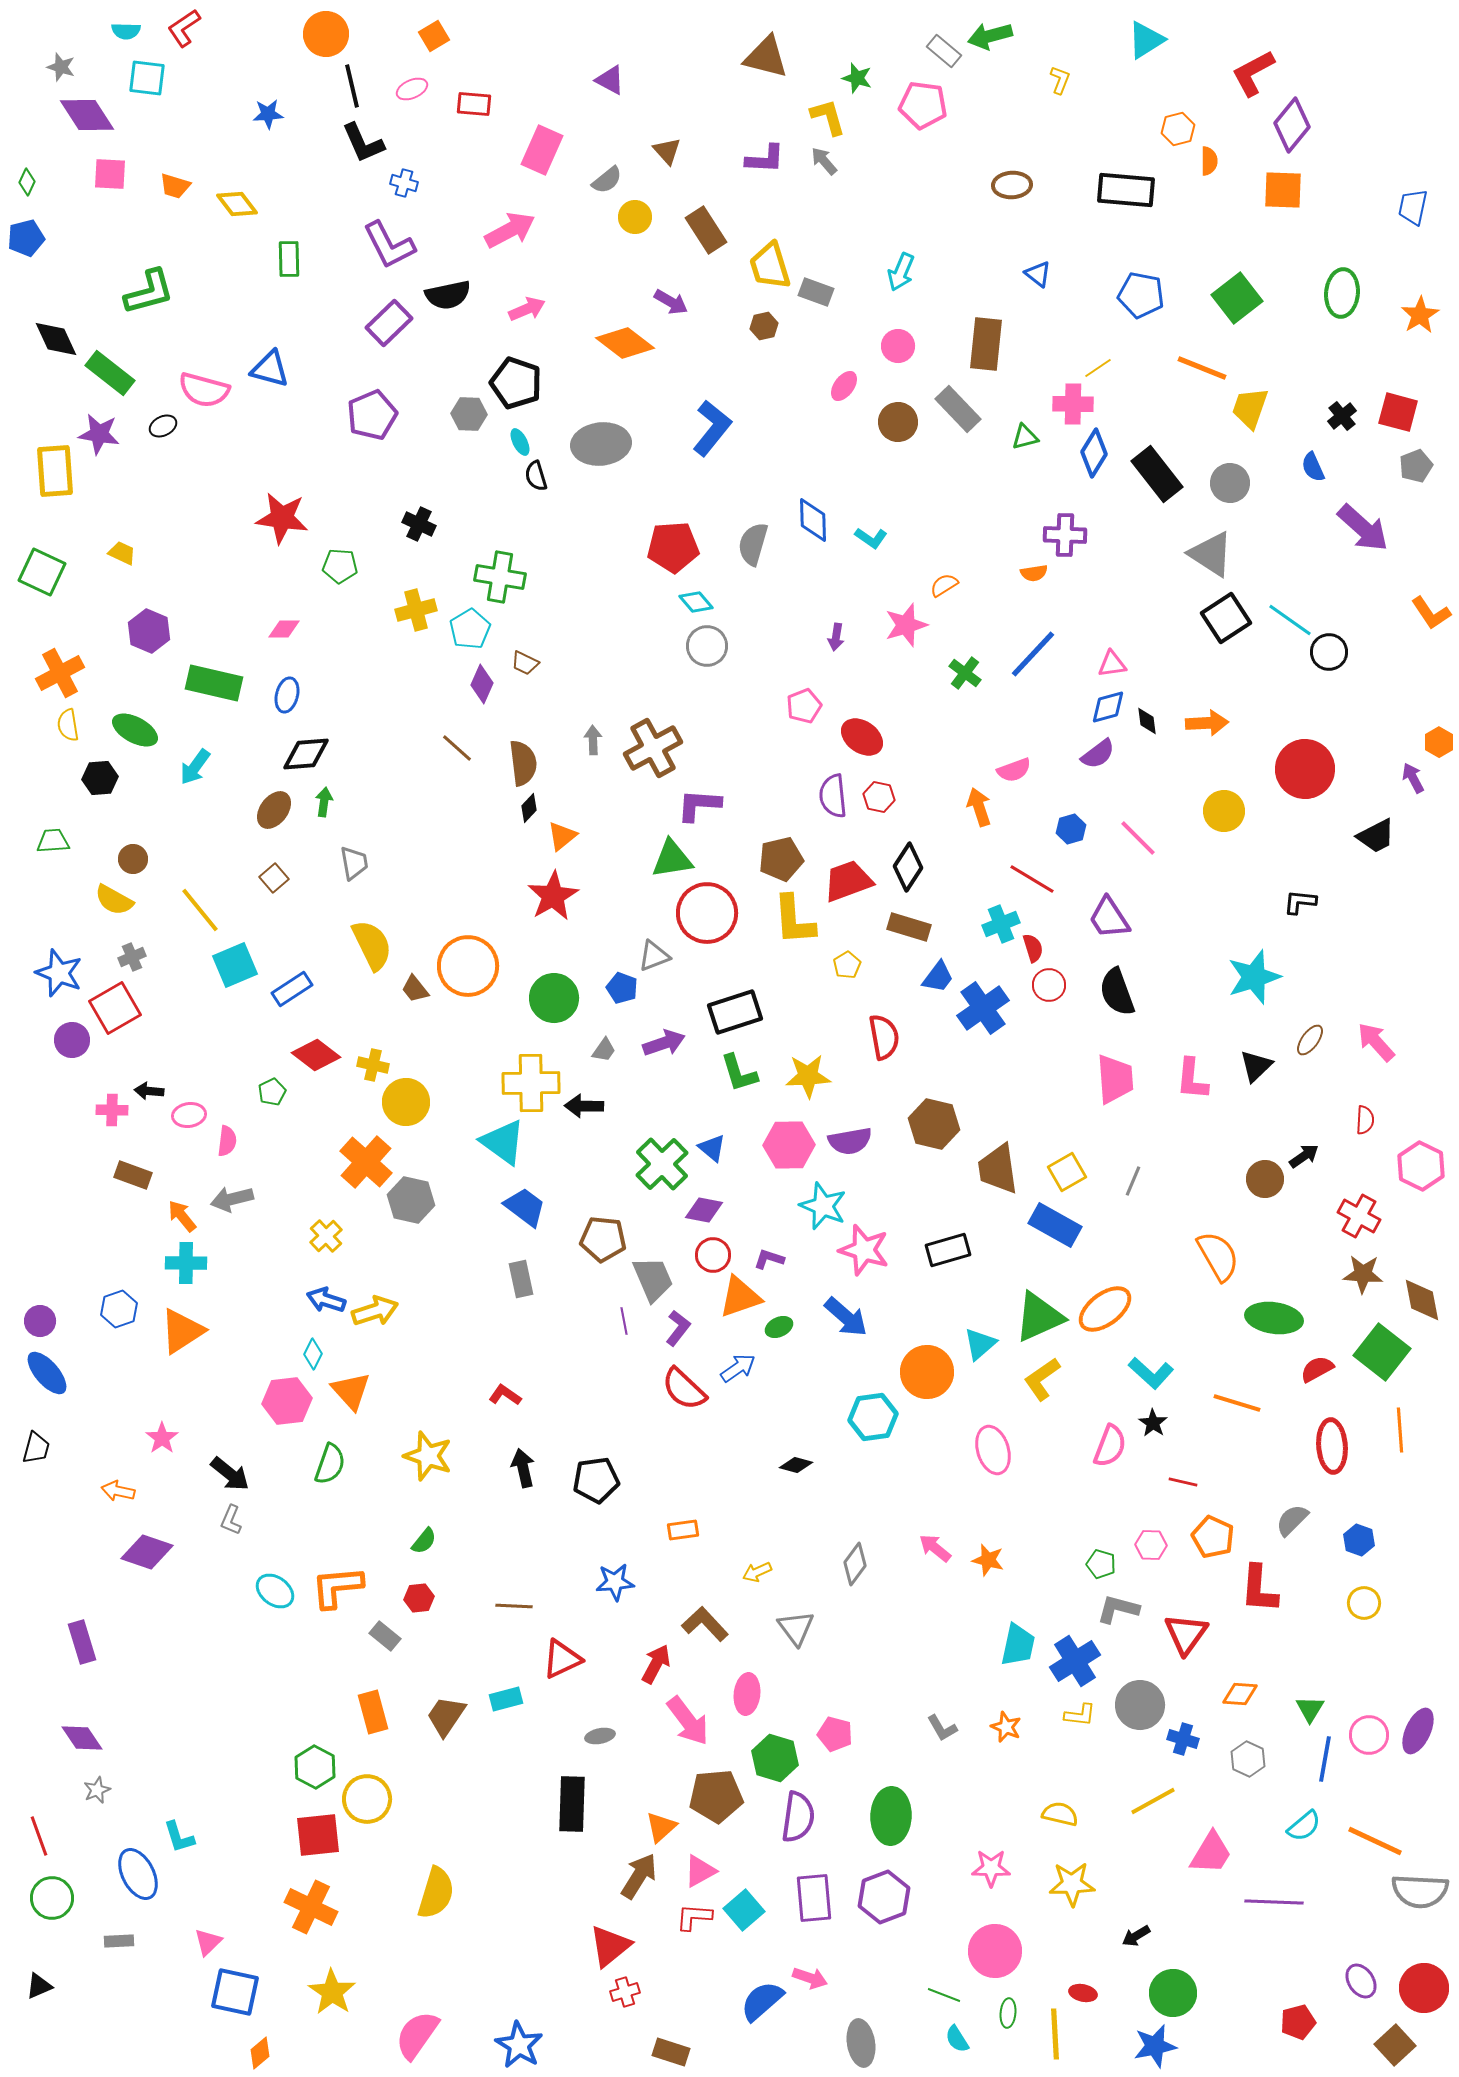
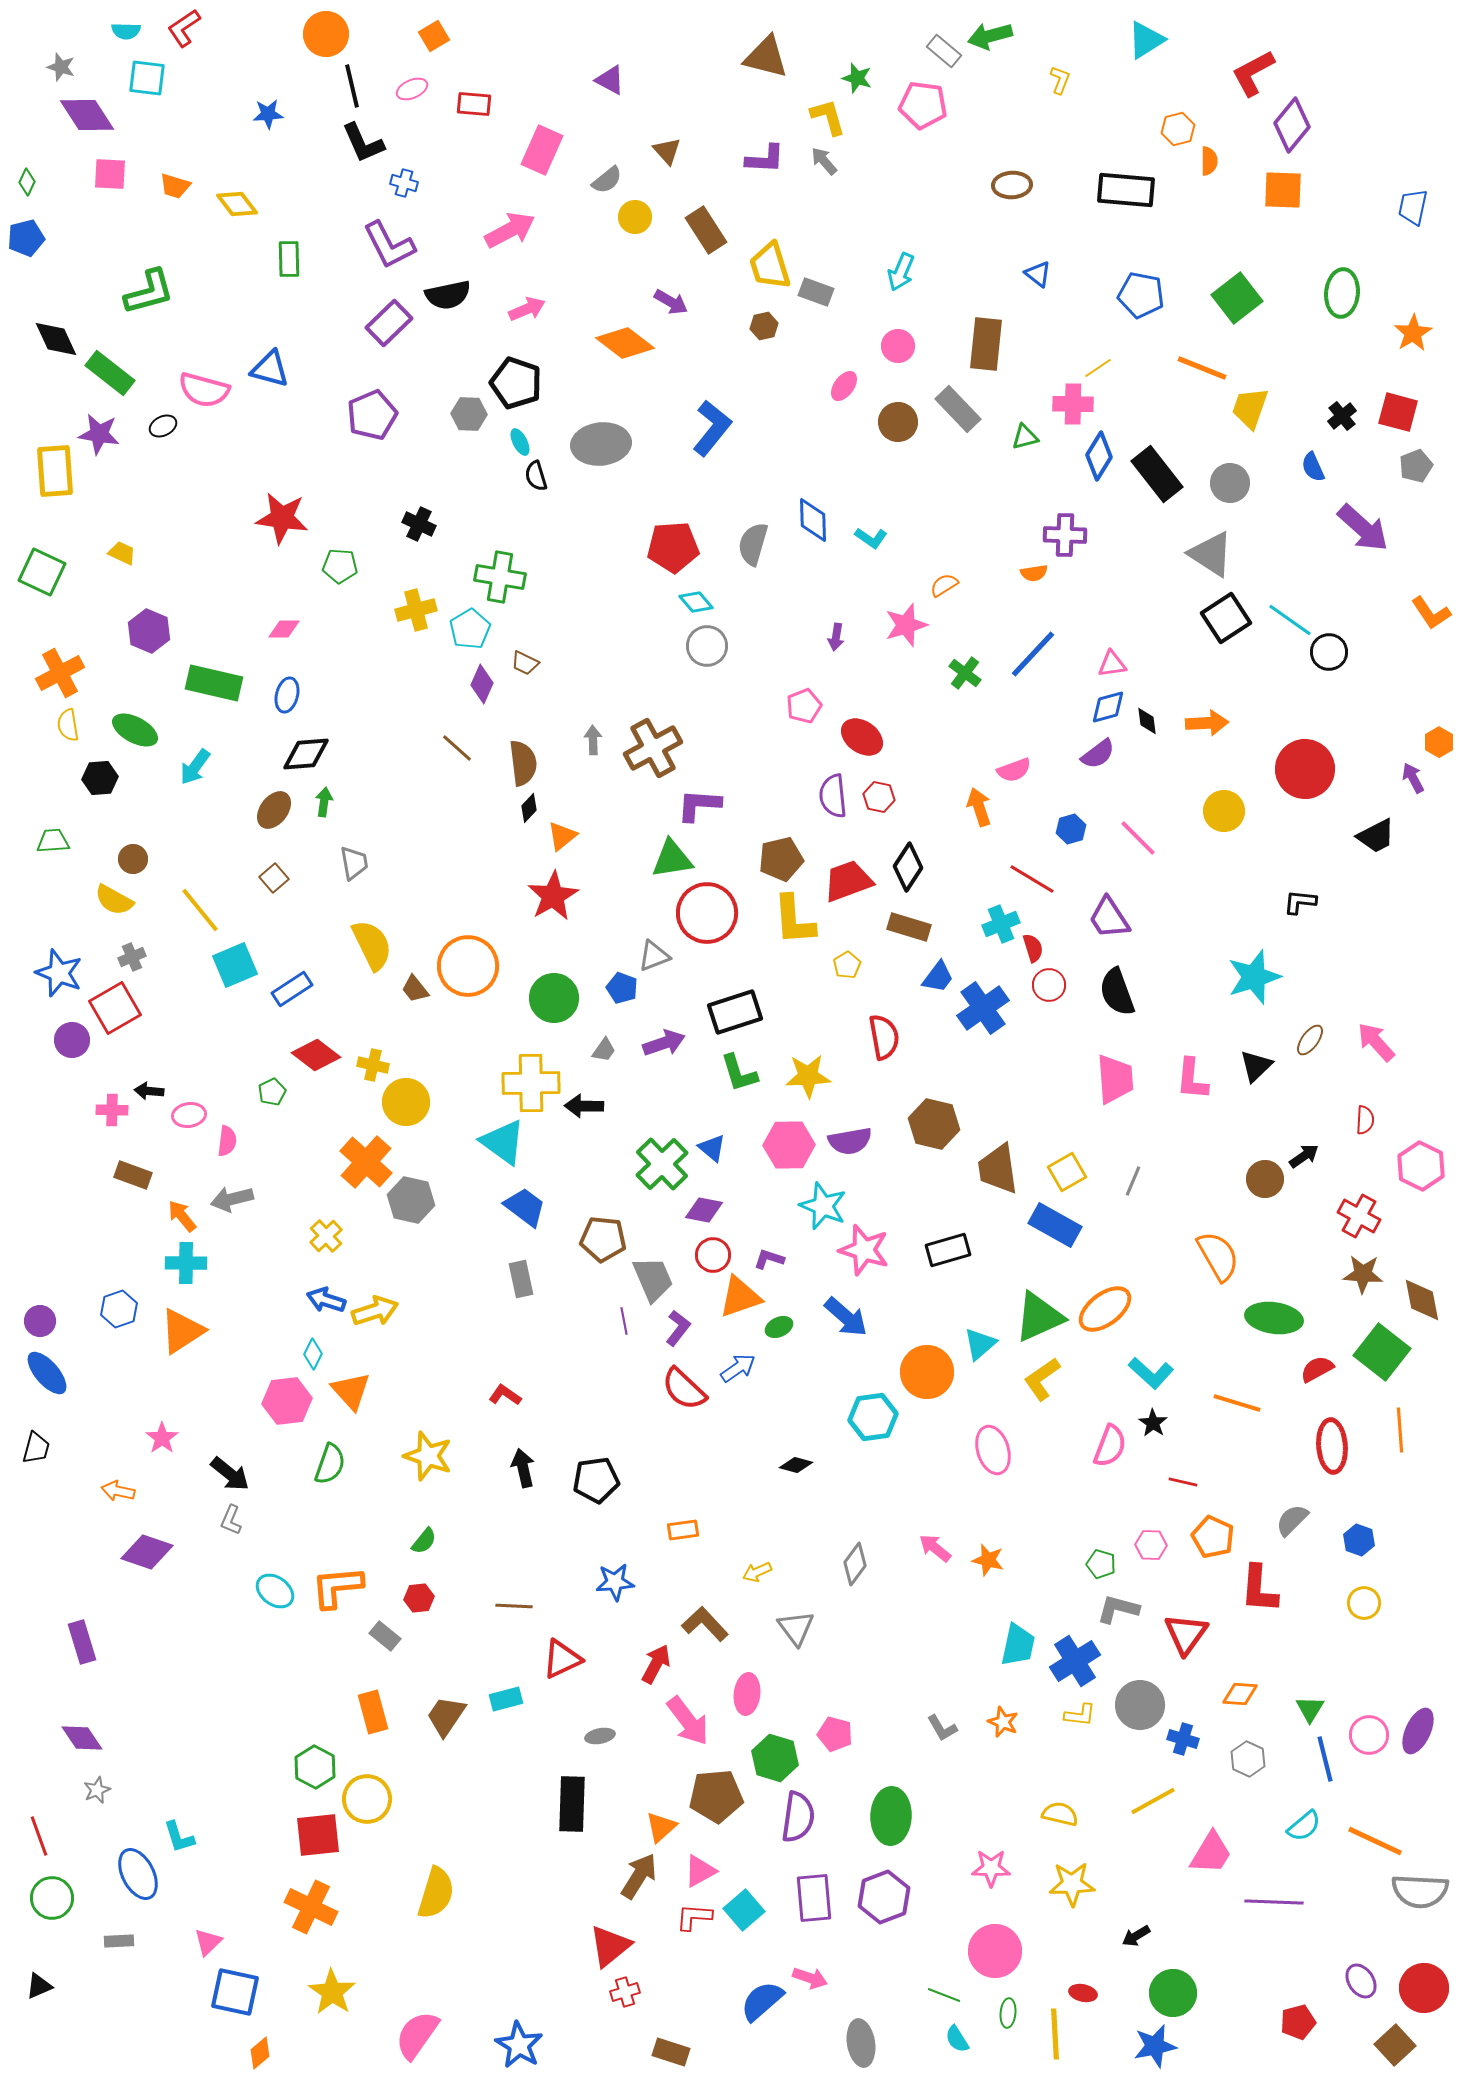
orange star at (1420, 315): moved 7 px left, 18 px down
blue diamond at (1094, 453): moved 5 px right, 3 px down
orange star at (1006, 1727): moved 3 px left, 5 px up
blue line at (1325, 1759): rotated 24 degrees counterclockwise
